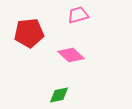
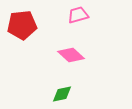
red pentagon: moved 7 px left, 8 px up
green diamond: moved 3 px right, 1 px up
